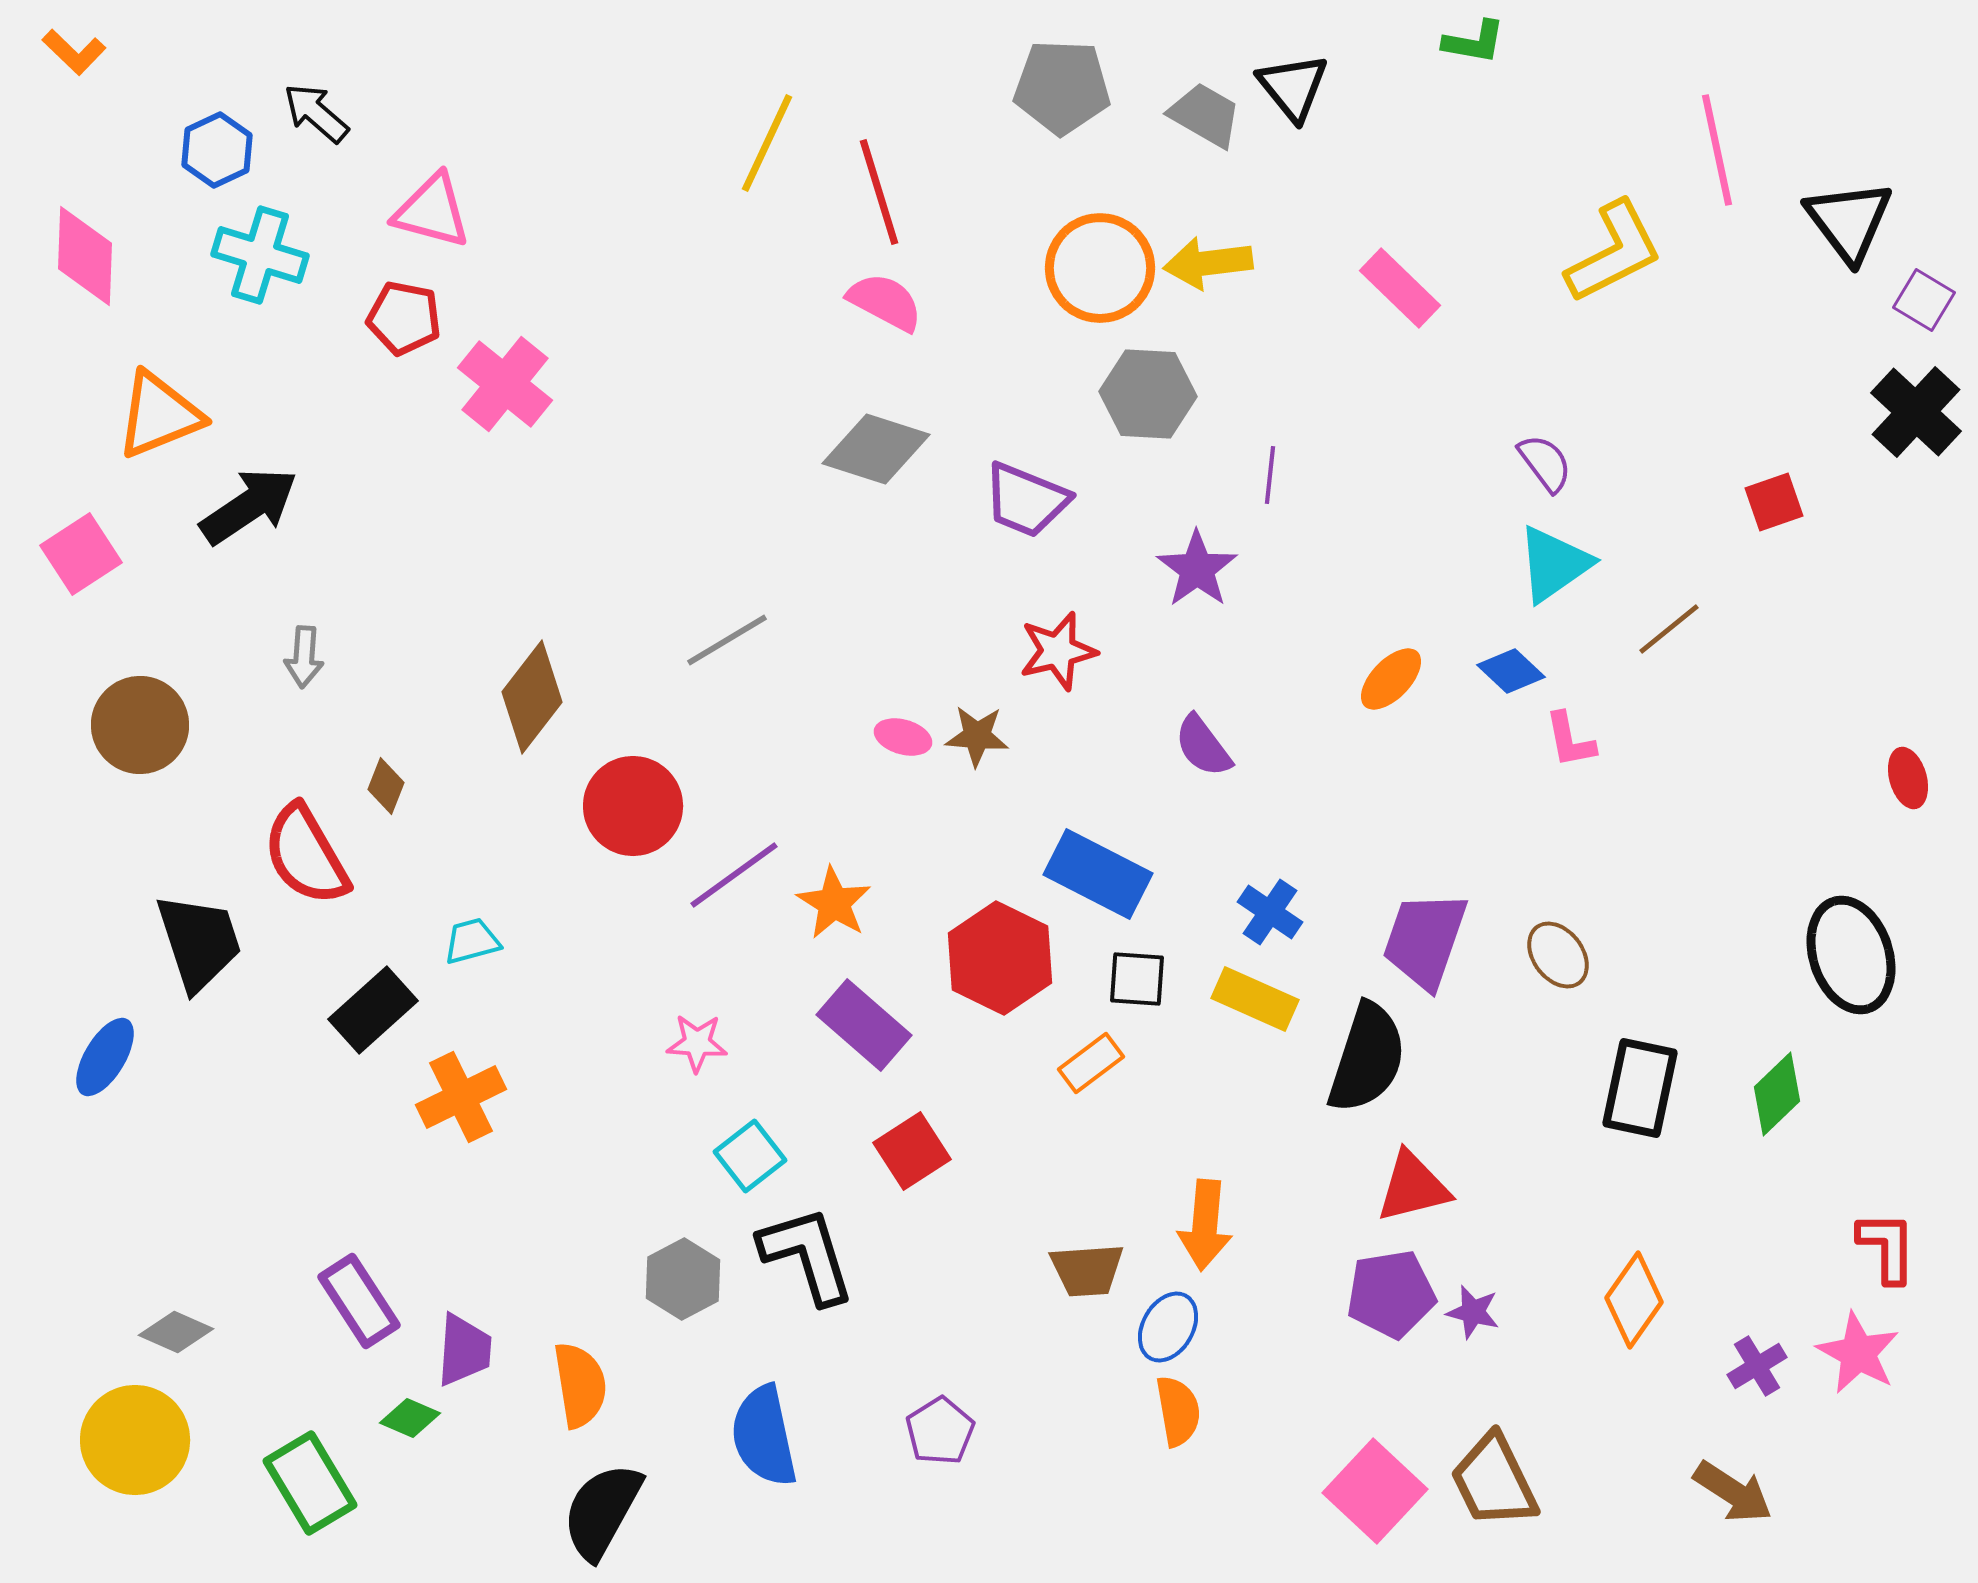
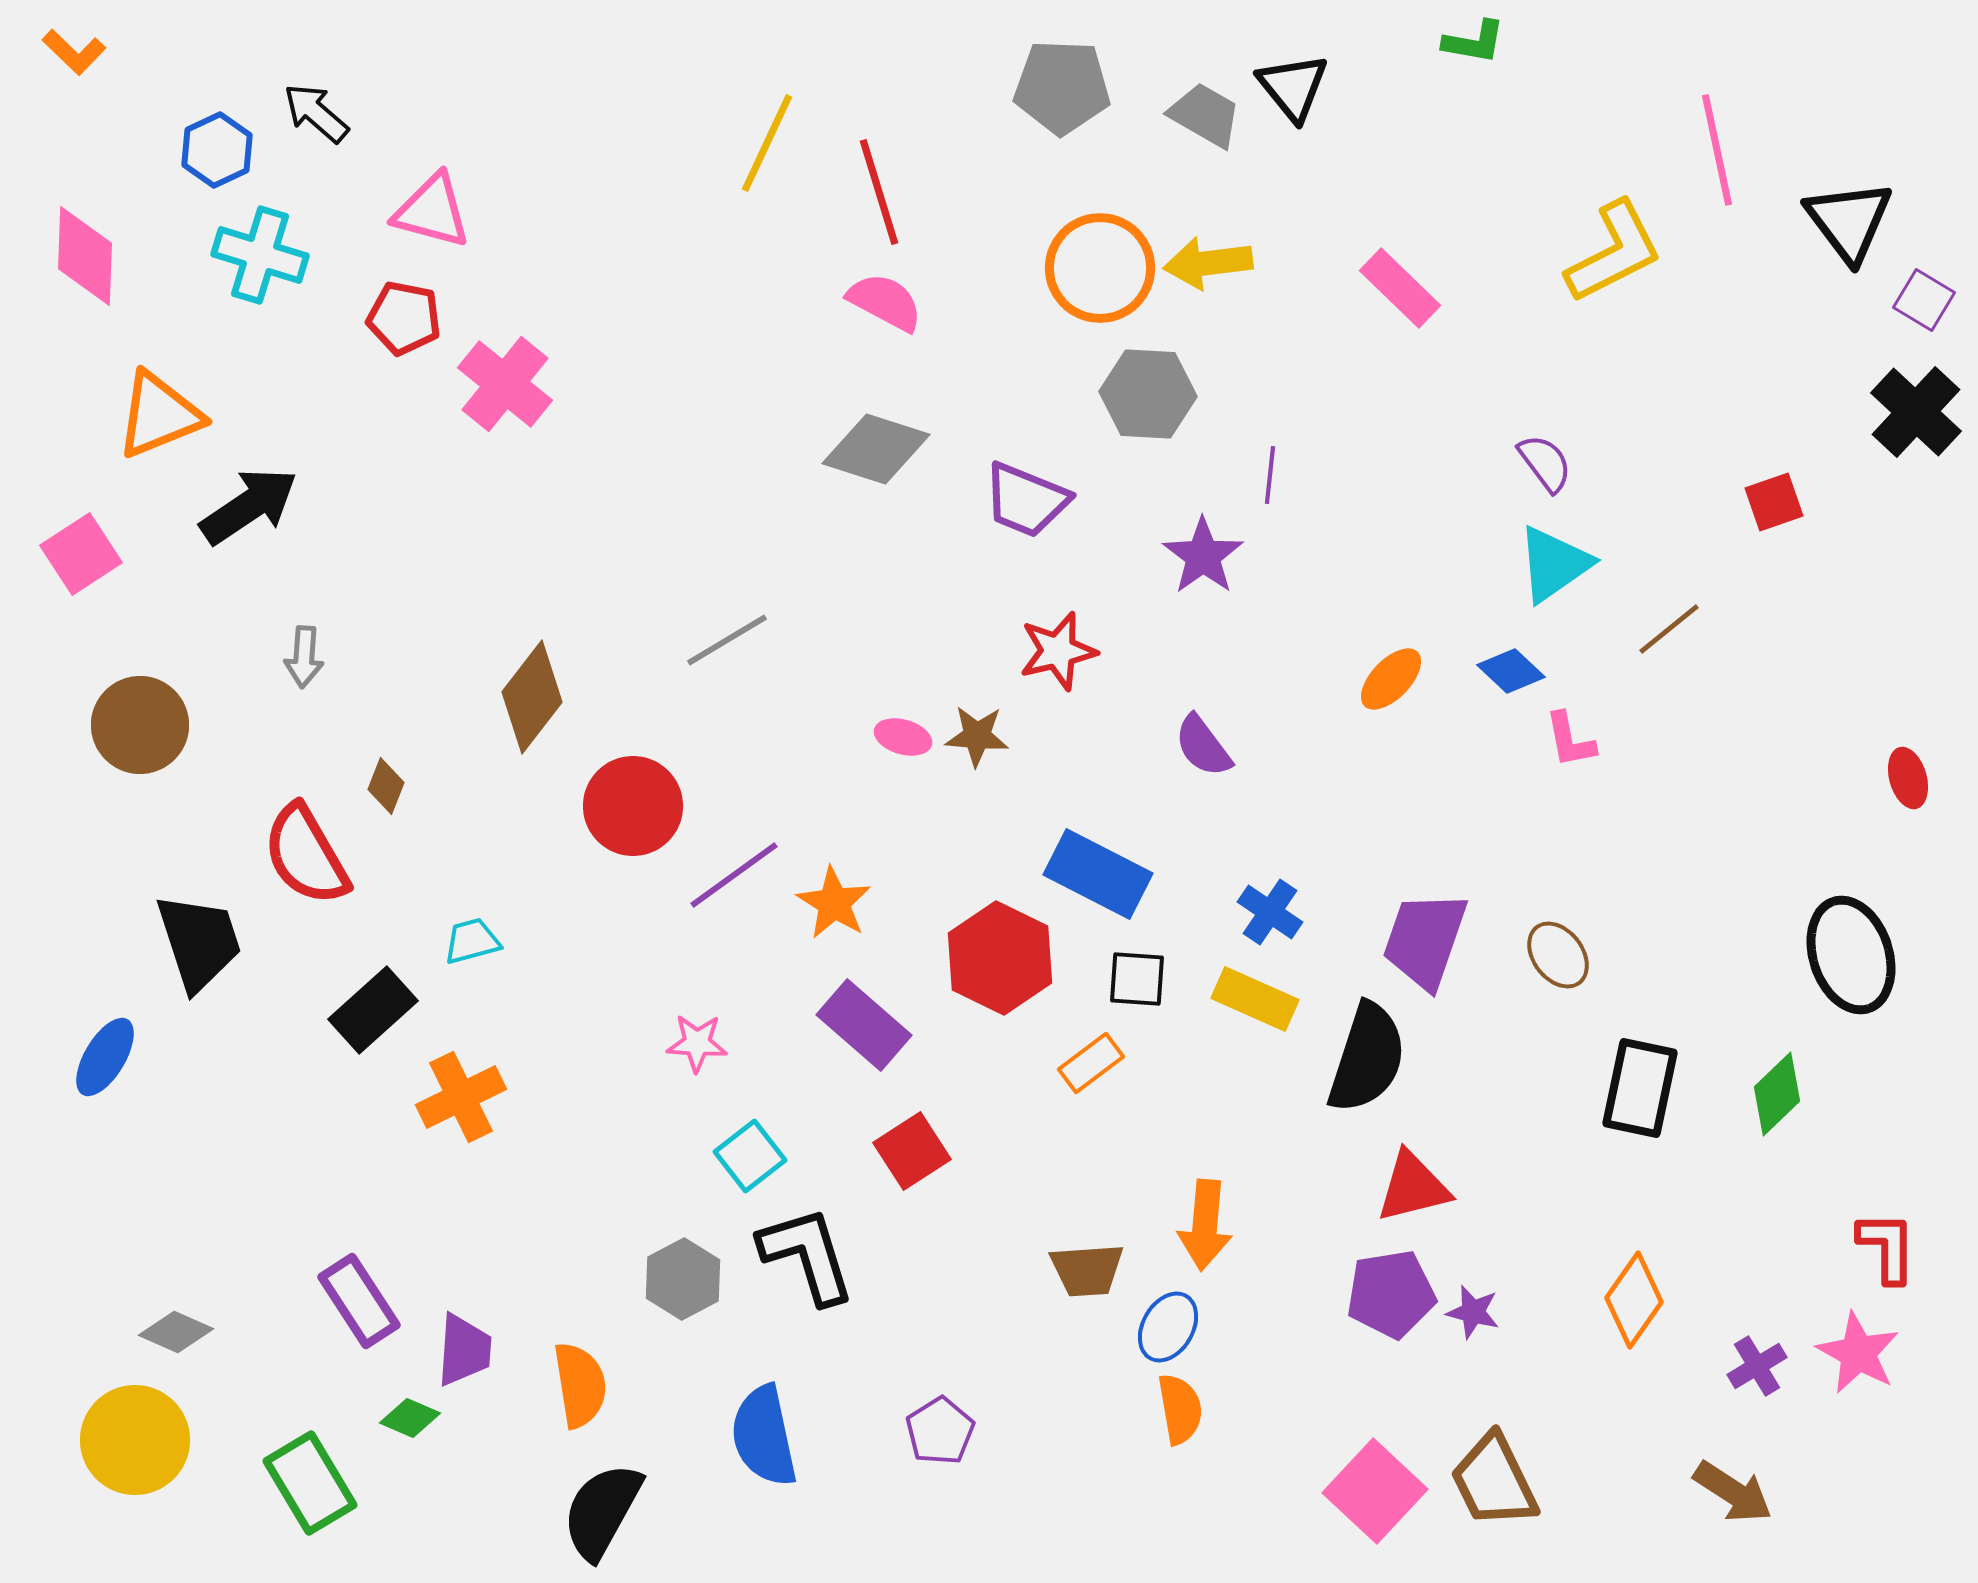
purple star at (1197, 569): moved 6 px right, 13 px up
orange semicircle at (1178, 1411): moved 2 px right, 2 px up
